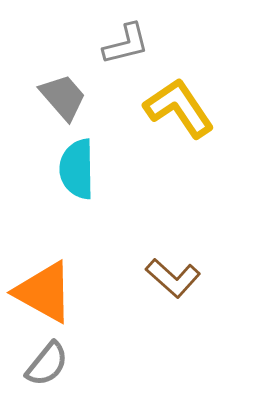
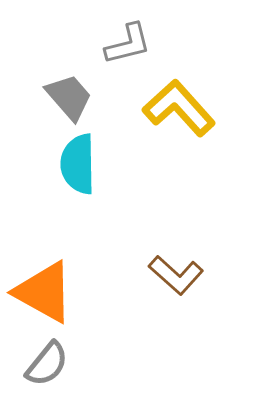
gray L-shape: moved 2 px right
gray trapezoid: moved 6 px right
yellow L-shape: rotated 8 degrees counterclockwise
cyan semicircle: moved 1 px right, 5 px up
brown L-shape: moved 3 px right, 3 px up
